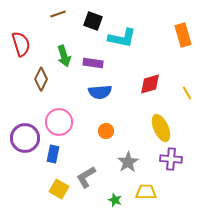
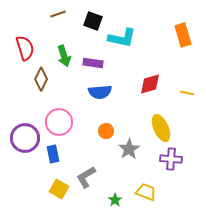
red semicircle: moved 4 px right, 4 px down
yellow line: rotated 48 degrees counterclockwise
blue rectangle: rotated 24 degrees counterclockwise
gray star: moved 1 px right, 13 px up
yellow trapezoid: rotated 20 degrees clockwise
green star: rotated 16 degrees clockwise
